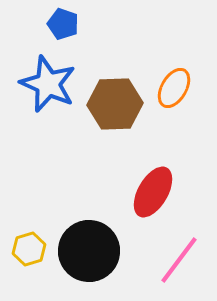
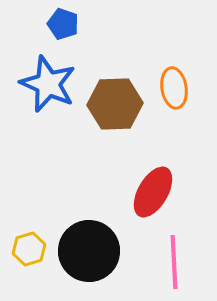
orange ellipse: rotated 39 degrees counterclockwise
pink line: moved 5 px left, 2 px down; rotated 40 degrees counterclockwise
